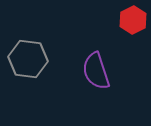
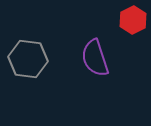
purple semicircle: moved 1 px left, 13 px up
